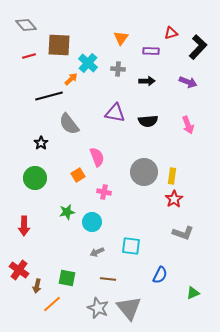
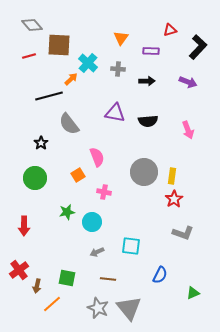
gray diamond: moved 6 px right
red triangle: moved 1 px left, 3 px up
pink arrow: moved 5 px down
red cross: rotated 18 degrees clockwise
